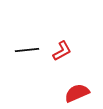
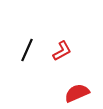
black line: rotated 60 degrees counterclockwise
